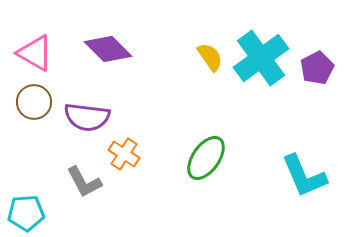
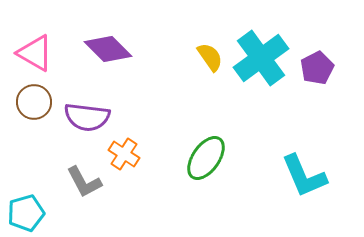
cyan pentagon: rotated 12 degrees counterclockwise
